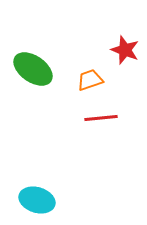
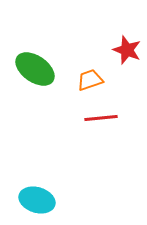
red star: moved 2 px right
green ellipse: moved 2 px right
